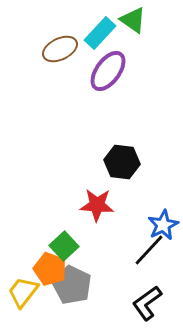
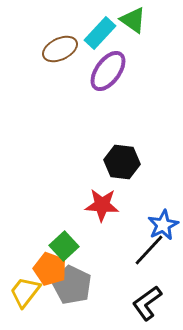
red star: moved 5 px right
yellow trapezoid: moved 2 px right
